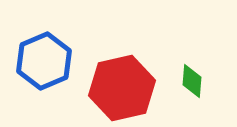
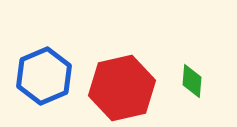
blue hexagon: moved 15 px down
